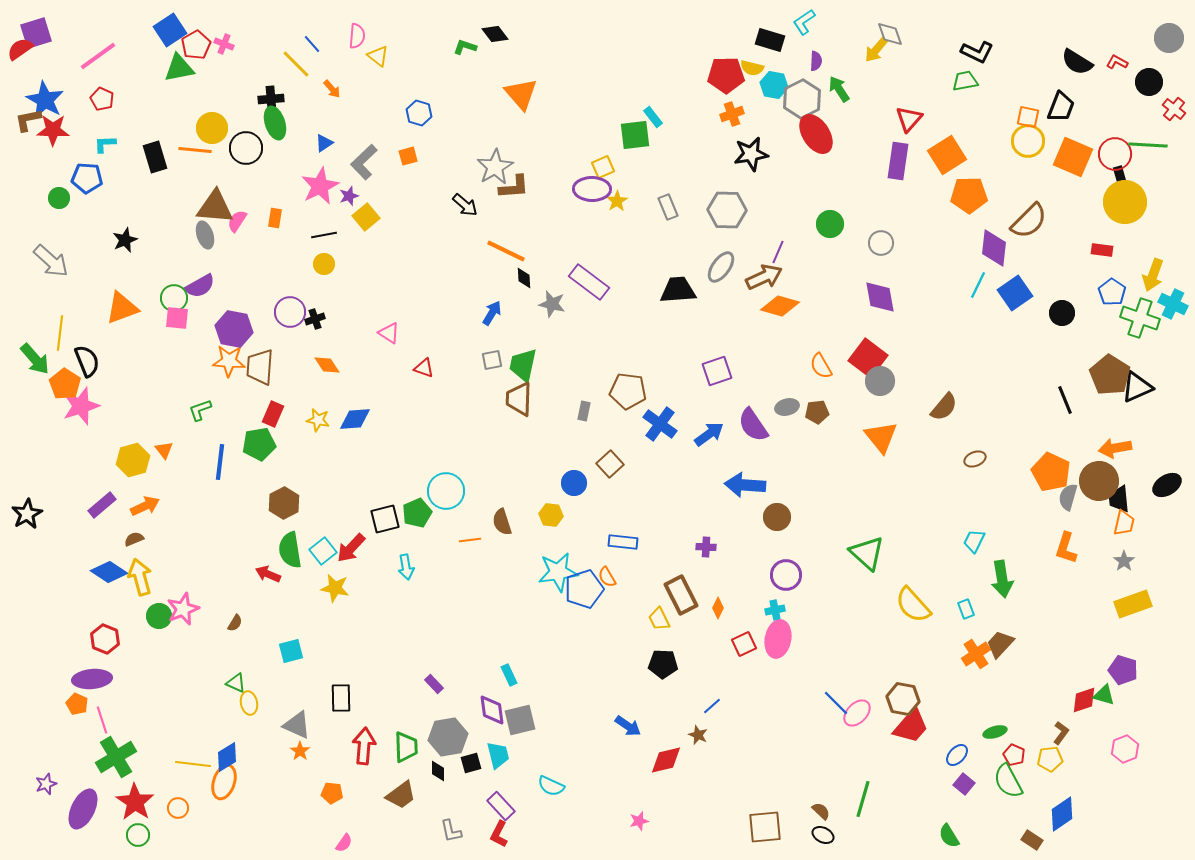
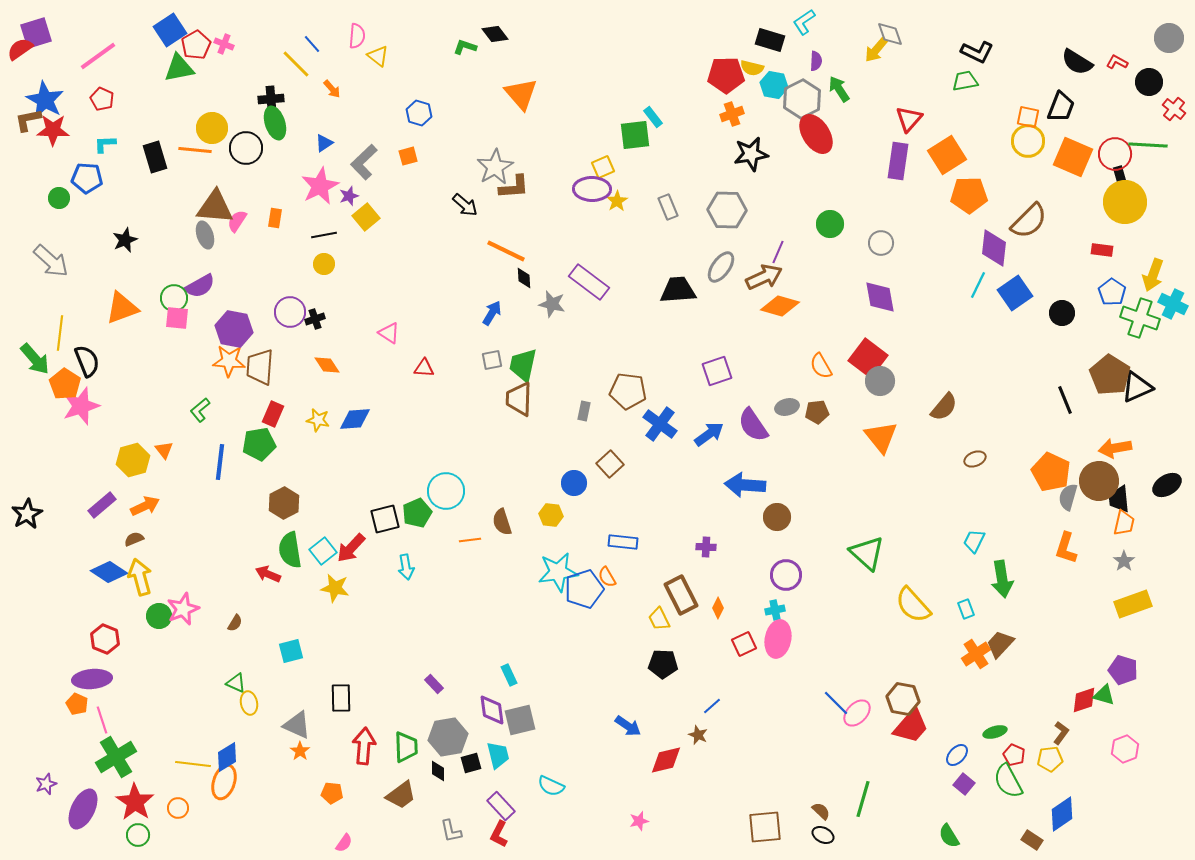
red triangle at (424, 368): rotated 15 degrees counterclockwise
green L-shape at (200, 410): rotated 20 degrees counterclockwise
